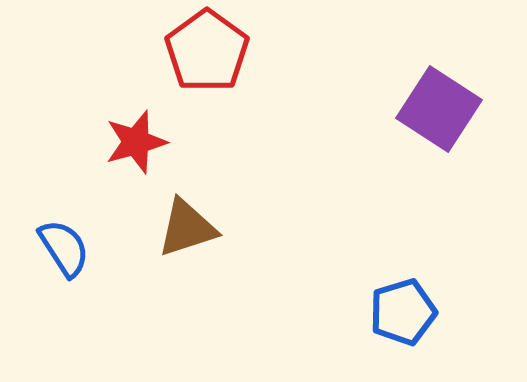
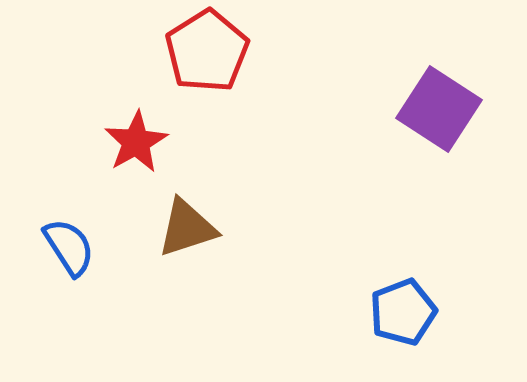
red pentagon: rotated 4 degrees clockwise
red star: rotated 14 degrees counterclockwise
blue semicircle: moved 5 px right, 1 px up
blue pentagon: rotated 4 degrees counterclockwise
